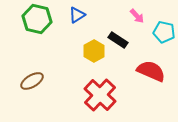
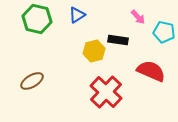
pink arrow: moved 1 px right, 1 px down
black rectangle: rotated 24 degrees counterclockwise
yellow hexagon: rotated 15 degrees clockwise
red cross: moved 6 px right, 3 px up
